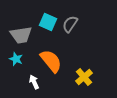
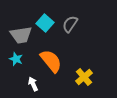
cyan square: moved 3 px left, 1 px down; rotated 18 degrees clockwise
white arrow: moved 1 px left, 2 px down
